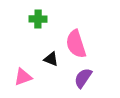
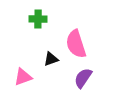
black triangle: rotated 42 degrees counterclockwise
